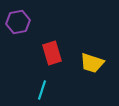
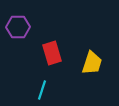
purple hexagon: moved 5 px down; rotated 10 degrees clockwise
yellow trapezoid: rotated 90 degrees counterclockwise
